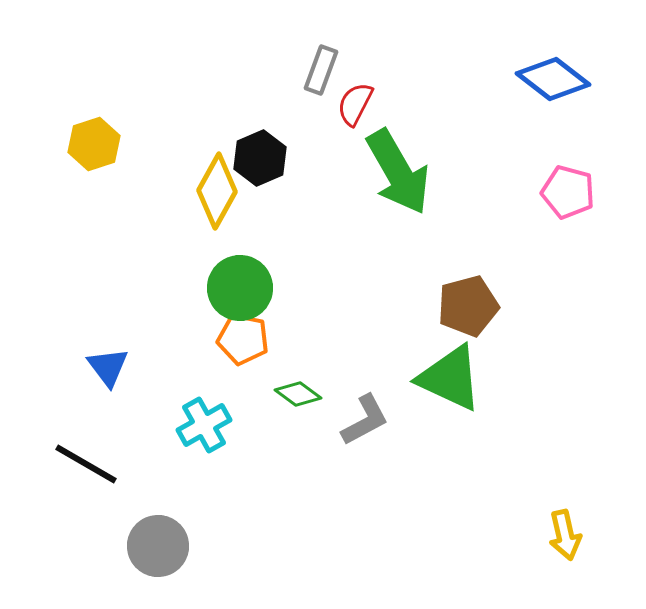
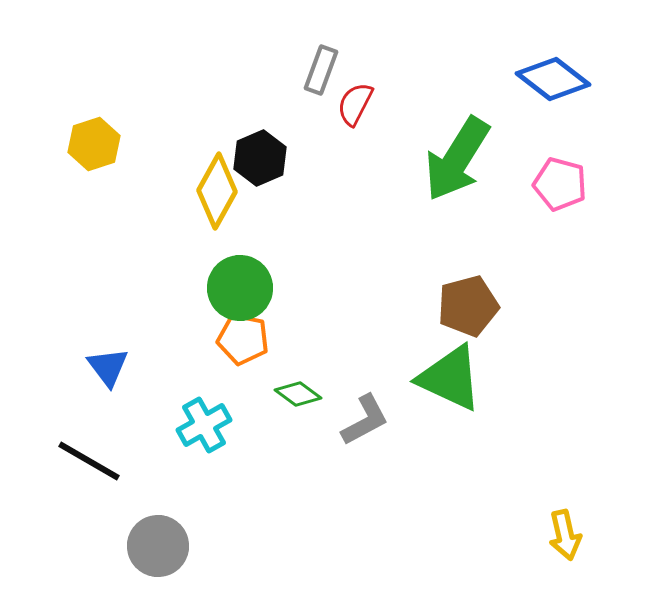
green arrow: moved 59 px right, 13 px up; rotated 62 degrees clockwise
pink pentagon: moved 8 px left, 8 px up
black line: moved 3 px right, 3 px up
